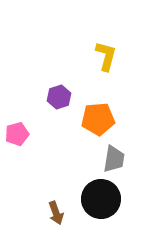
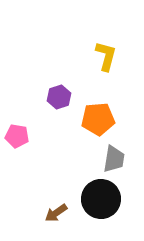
pink pentagon: moved 2 px down; rotated 25 degrees clockwise
brown arrow: rotated 75 degrees clockwise
